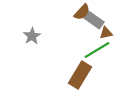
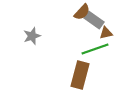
gray star: rotated 12 degrees clockwise
green line: moved 2 px left, 1 px up; rotated 12 degrees clockwise
brown rectangle: rotated 16 degrees counterclockwise
